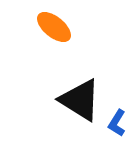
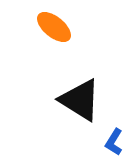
blue L-shape: moved 3 px left, 19 px down
